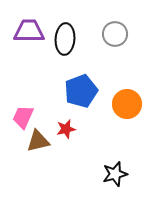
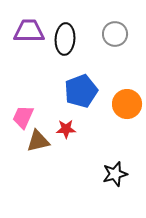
red star: rotated 12 degrees clockwise
